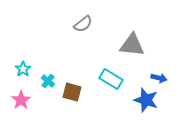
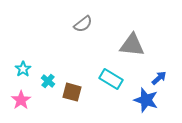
blue arrow: rotated 56 degrees counterclockwise
